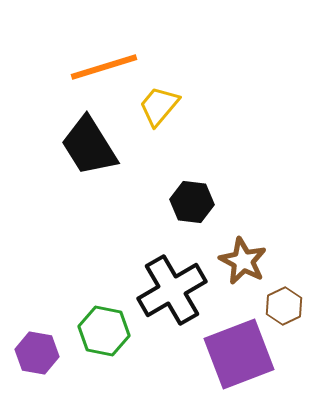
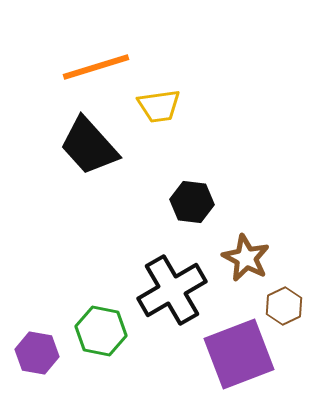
orange line: moved 8 px left
yellow trapezoid: rotated 138 degrees counterclockwise
black trapezoid: rotated 10 degrees counterclockwise
brown star: moved 3 px right, 3 px up
green hexagon: moved 3 px left
